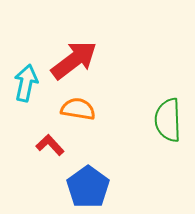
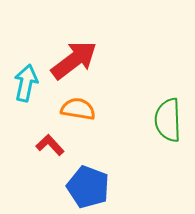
blue pentagon: rotated 15 degrees counterclockwise
